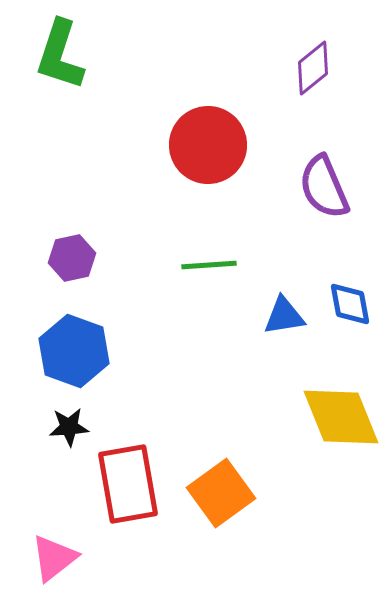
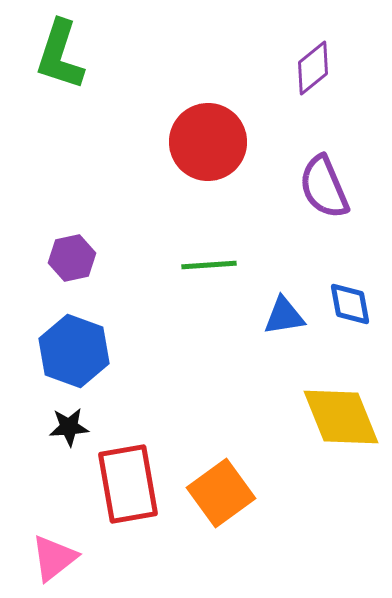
red circle: moved 3 px up
